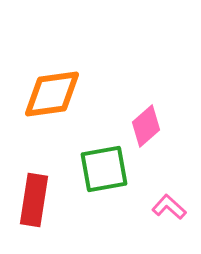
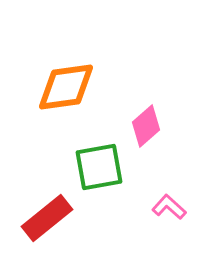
orange diamond: moved 14 px right, 7 px up
green square: moved 5 px left, 2 px up
red rectangle: moved 13 px right, 18 px down; rotated 42 degrees clockwise
